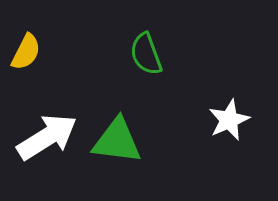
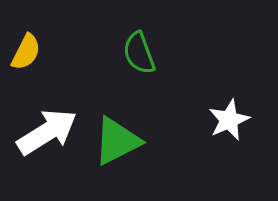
green semicircle: moved 7 px left, 1 px up
white arrow: moved 5 px up
green triangle: rotated 34 degrees counterclockwise
